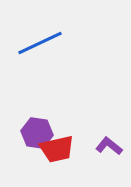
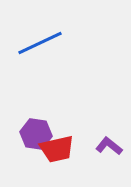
purple hexagon: moved 1 px left, 1 px down
